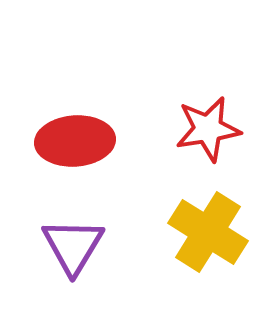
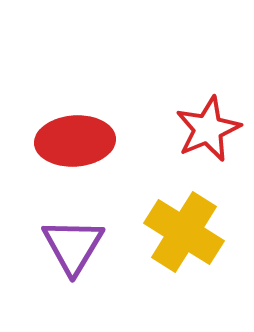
red star: rotated 14 degrees counterclockwise
yellow cross: moved 24 px left
